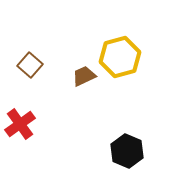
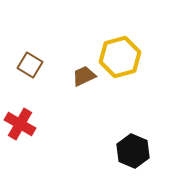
brown square: rotated 10 degrees counterclockwise
red cross: rotated 24 degrees counterclockwise
black hexagon: moved 6 px right
